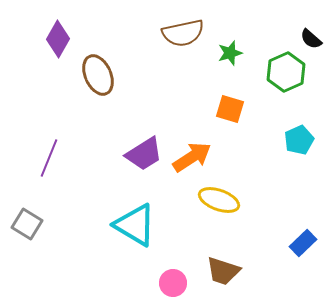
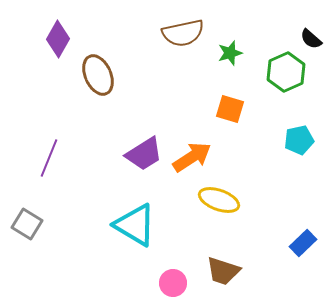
cyan pentagon: rotated 12 degrees clockwise
